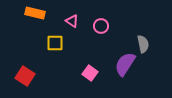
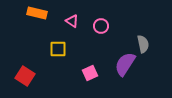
orange rectangle: moved 2 px right
yellow square: moved 3 px right, 6 px down
pink square: rotated 28 degrees clockwise
